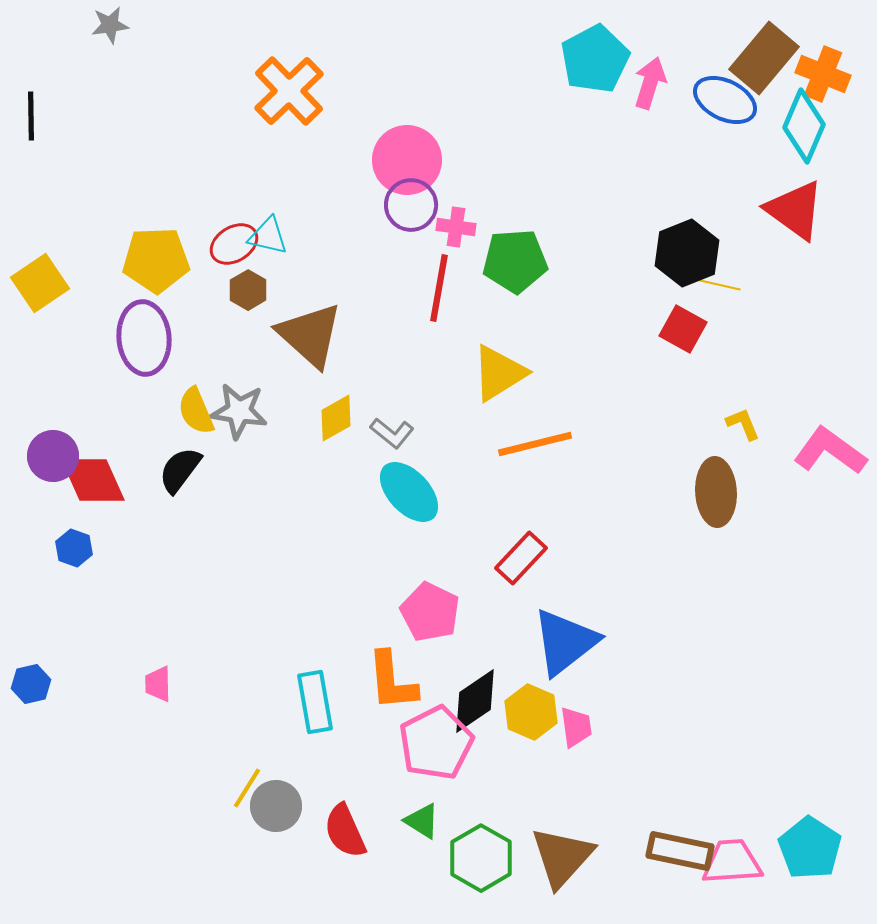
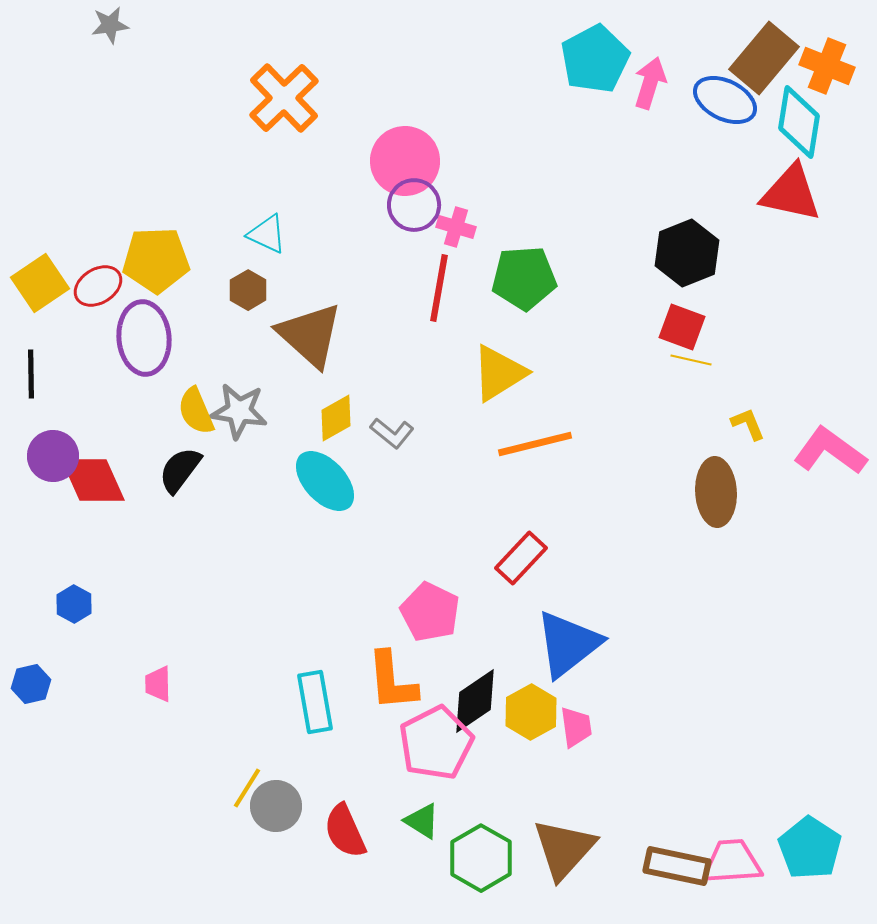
orange cross at (823, 74): moved 4 px right, 8 px up
orange cross at (289, 91): moved 5 px left, 7 px down
black line at (31, 116): moved 258 px down
cyan diamond at (804, 126): moved 5 px left, 4 px up; rotated 14 degrees counterclockwise
pink circle at (407, 160): moved 2 px left, 1 px down
purple circle at (411, 205): moved 3 px right
red triangle at (795, 210): moved 4 px left, 17 px up; rotated 24 degrees counterclockwise
pink cross at (456, 227): rotated 9 degrees clockwise
cyan triangle at (268, 236): moved 1 px left, 2 px up; rotated 12 degrees clockwise
red ellipse at (234, 244): moved 136 px left, 42 px down
green pentagon at (515, 261): moved 9 px right, 17 px down
yellow line at (720, 285): moved 29 px left, 75 px down
red square at (683, 329): moved 1 px left, 2 px up; rotated 9 degrees counterclockwise
yellow L-shape at (743, 424): moved 5 px right
cyan ellipse at (409, 492): moved 84 px left, 11 px up
blue hexagon at (74, 548): moved 56 px down; rotated 9 degrees clockwise
blue triangle at (565, 642): moved 3 px right, 2 px down
yellow hexagon at (531, 712): rotated 8 degrees clockwise
brown rectangle at (680, 851): moved 3 px left, 15 px down
brown triangle at (562, 857): moved 2 px right, 8 px up
